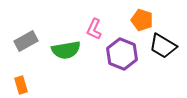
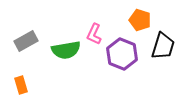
orange pentagon: moved 2 px left
pink L-shape: moved 5 px down
black trapezoid: rotated 104 degrees counterclockwise
